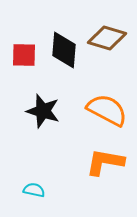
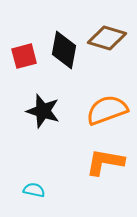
black diamond: rotated 6 degrees clockwise
red square: moved 1 px down; rotated 16 degrees counterclockwise
orange semicircle: rotated 48 degrees counterclockwise
